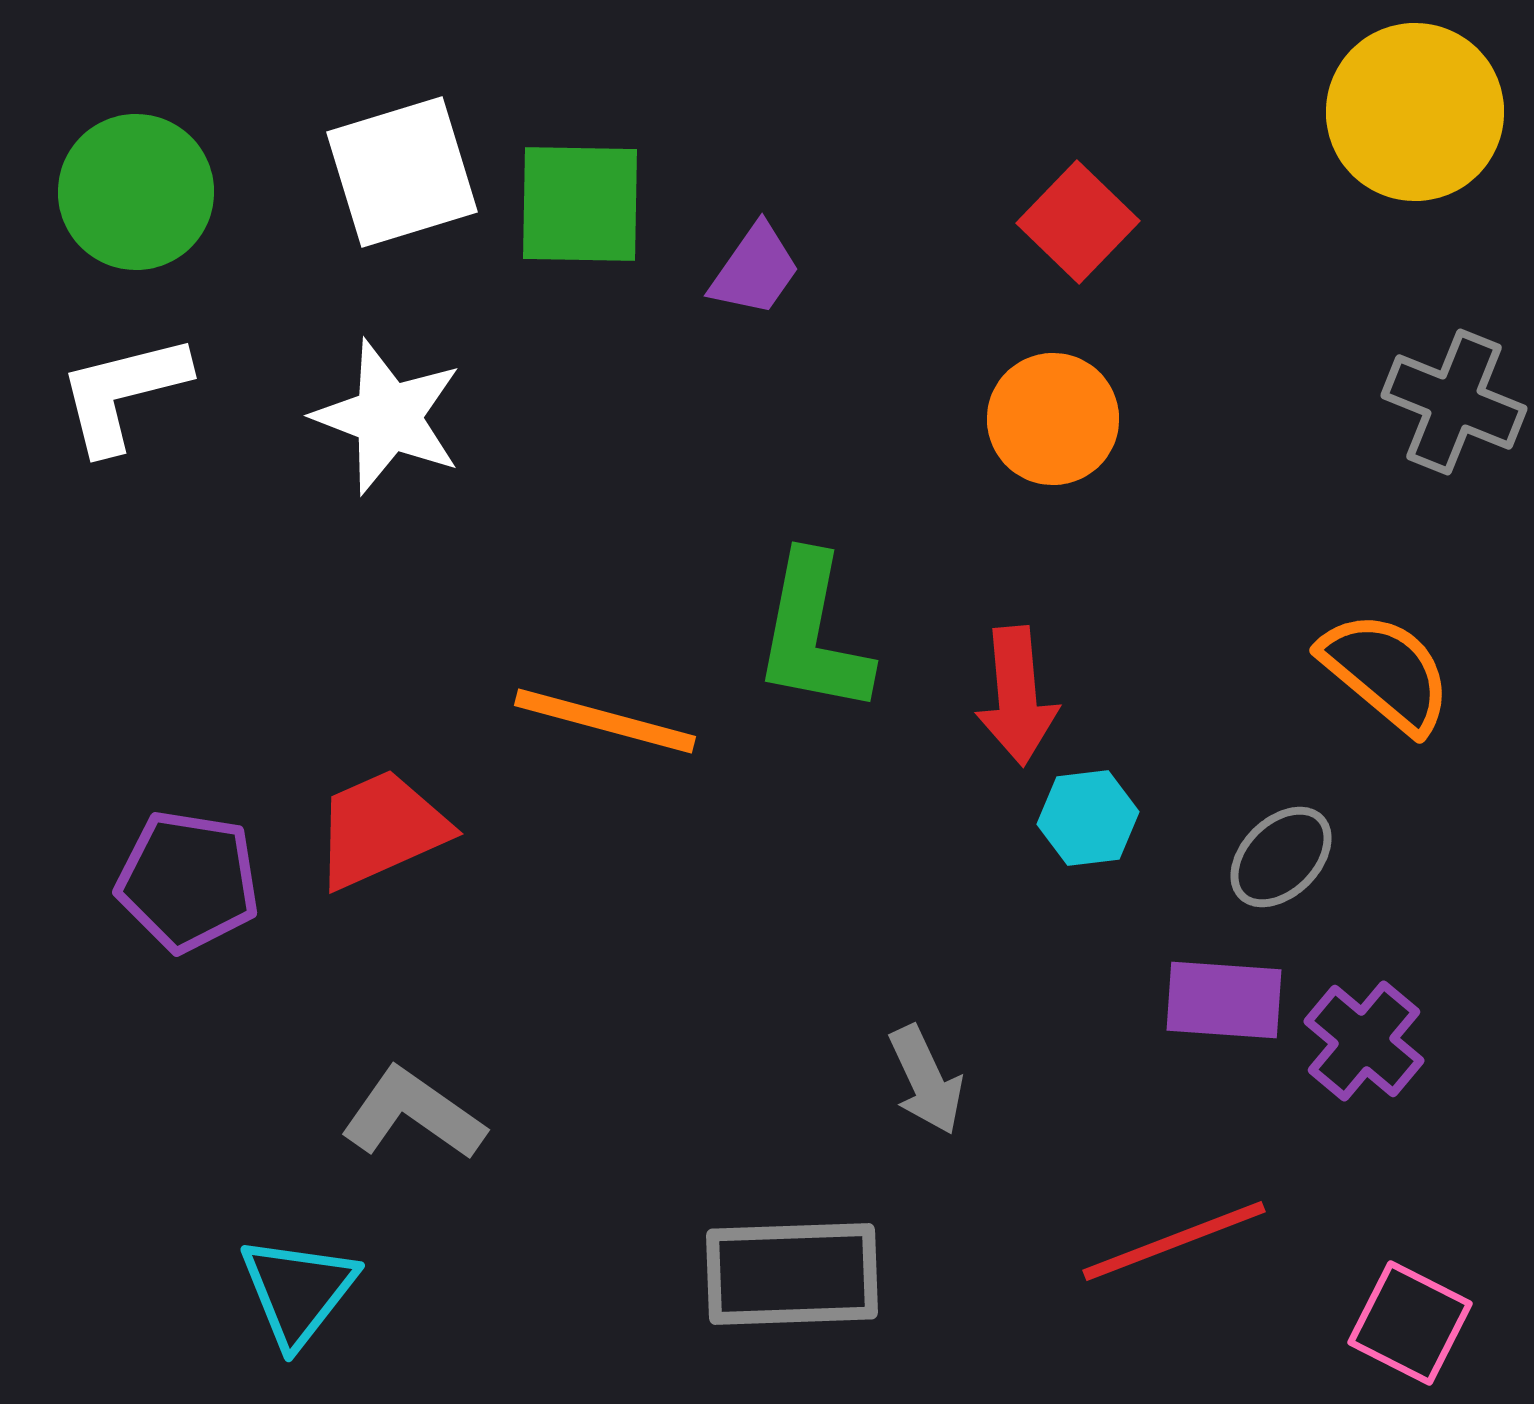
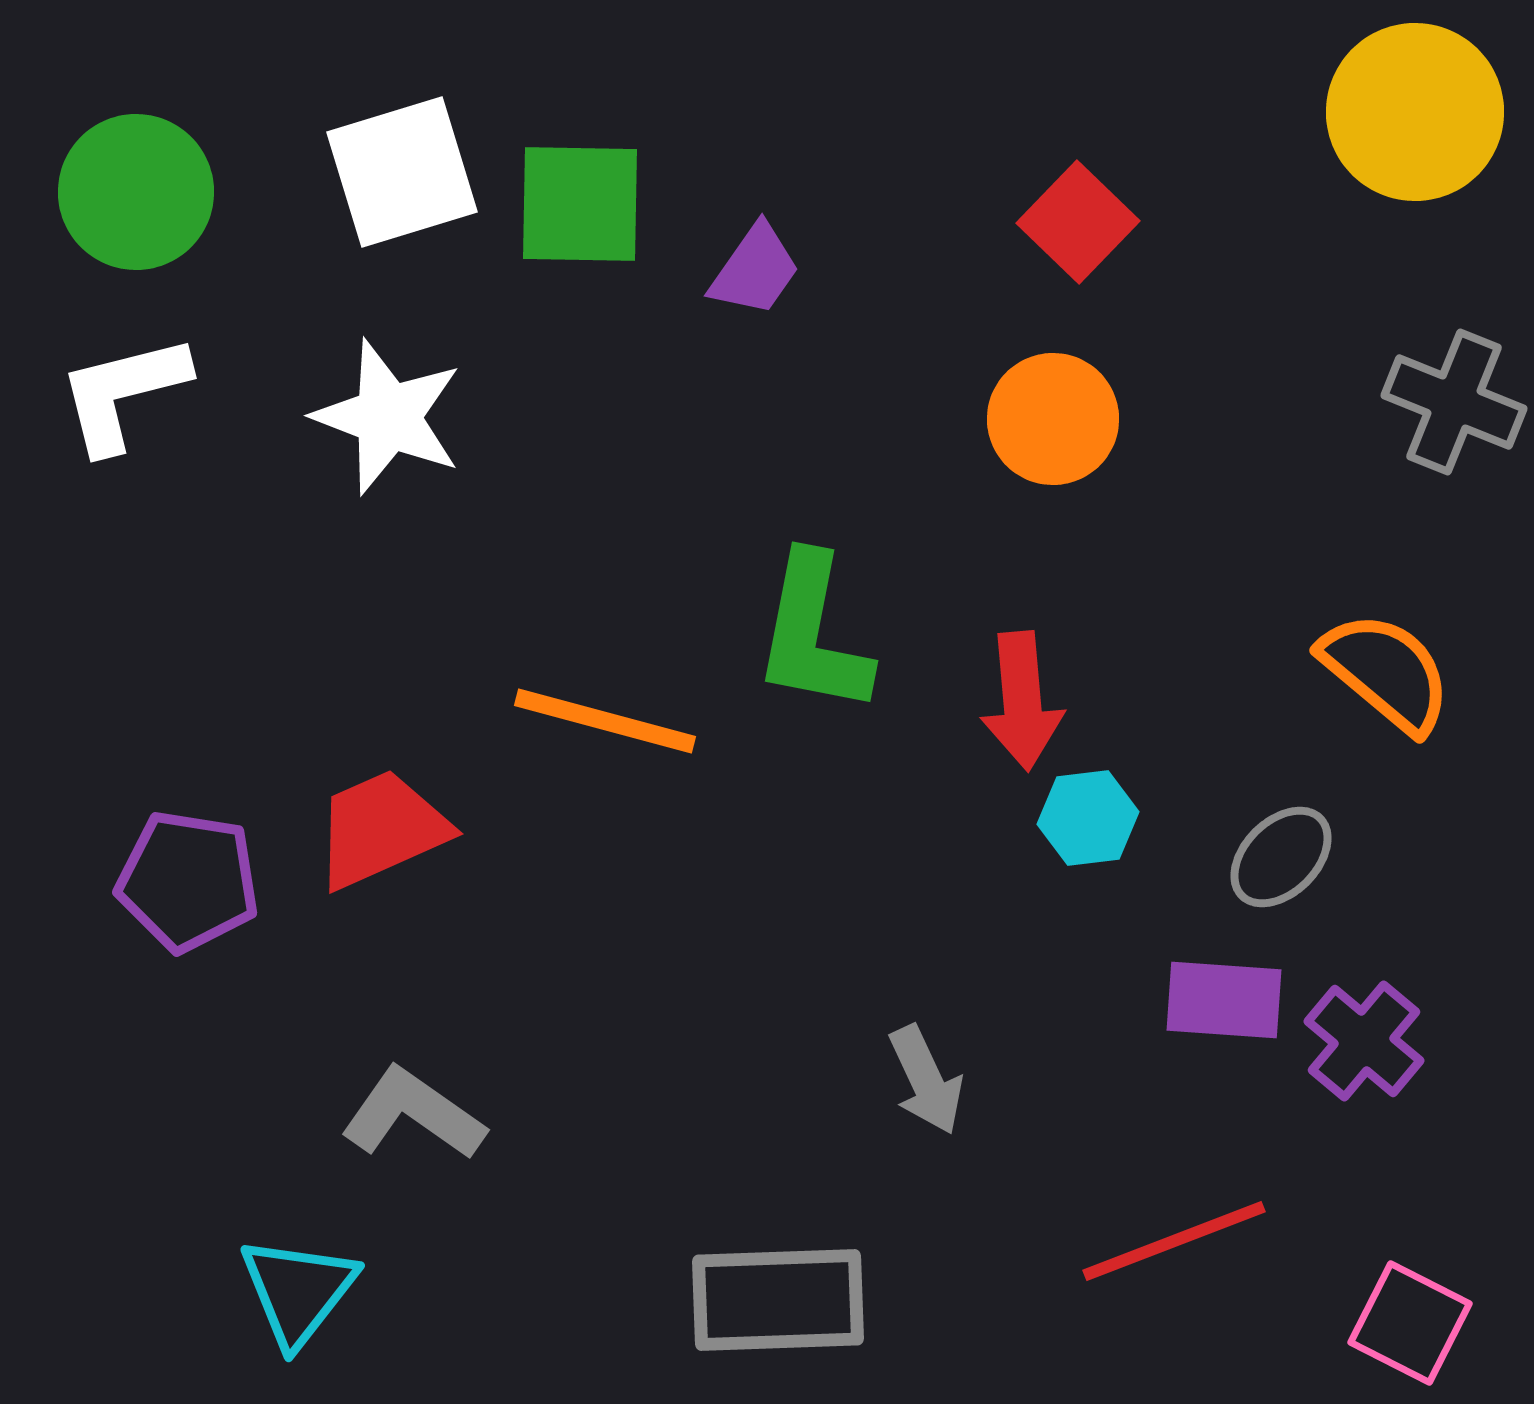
red arrow: moved 5 px right, 5 px down
gray rectangle: moved 14 px left, 26 px down
